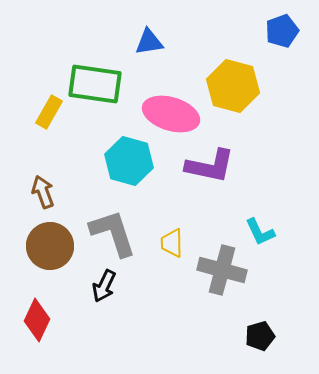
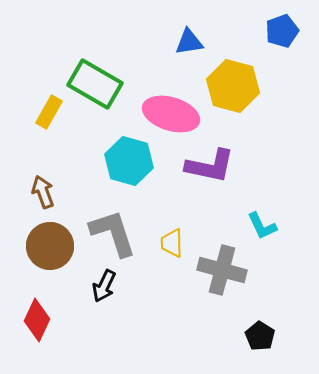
blue triangle: moved 40 px right
green rectangle: rotated 22 degrees clockwise
cyan L-shape: moved 2 px right, 6 px up
black pentagon: rotated 24 degrees counterclockwise
